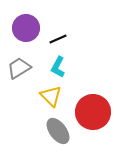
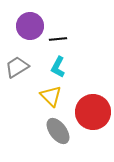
purple circle: moved 4 px right, 2 px up
black line: rotated 18 degrees clockwise
gray trapezoid: moved 2 px left, 1 px up
